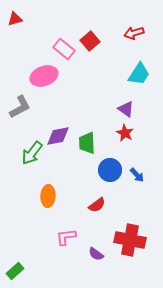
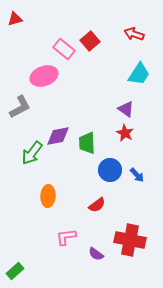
red arrow: moved 1 px down; rotated 36 degrees clockwise
